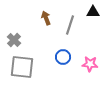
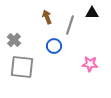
black triangle: moved 1 px left, 1 px down
brown arrow: moved 1 px right, 1 px up
blue circle: moved 9 px left, 11 px up
